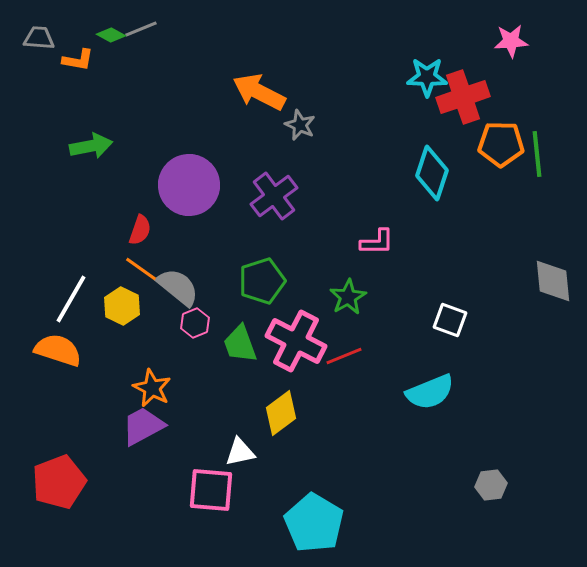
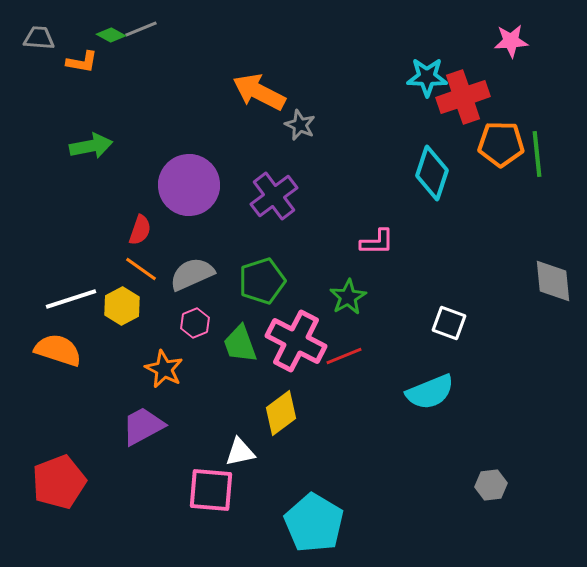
orange L-shape: moved 4 px right, 2 px down
gray semicircle: moved 14 px right, 13 px up; rotated 63 degrees counterclockwise
white line: rotated 42 degrees clockwise
yellow hexagon: rotated 6 degrees clockwise
white square: moved 1 px left, 3 px down
orange star: moved 12 px right, 19 px up
